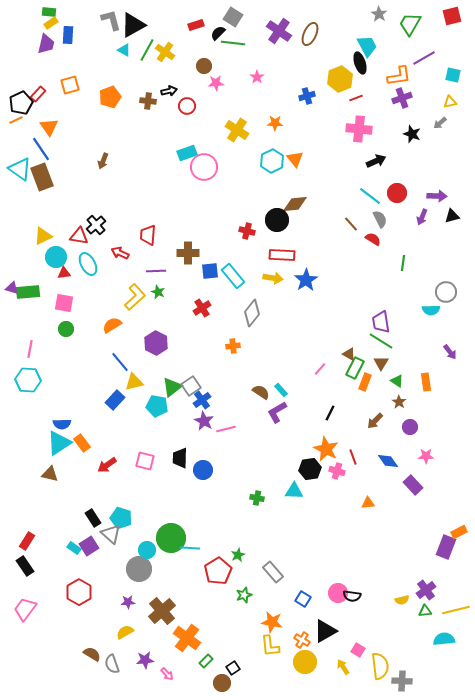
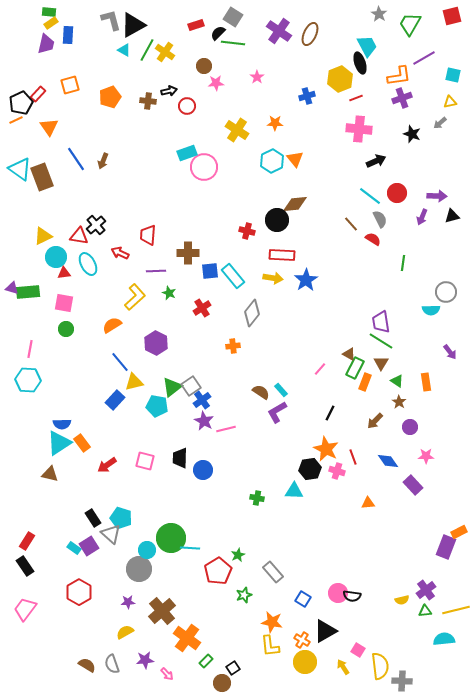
blue line at (41, 149): moved 35 px right, 10 px down
green star at (158, 292): moved 11 px right, 1 px down
brown semicircle at (92, 654): moved 5 px left, 11 px down
